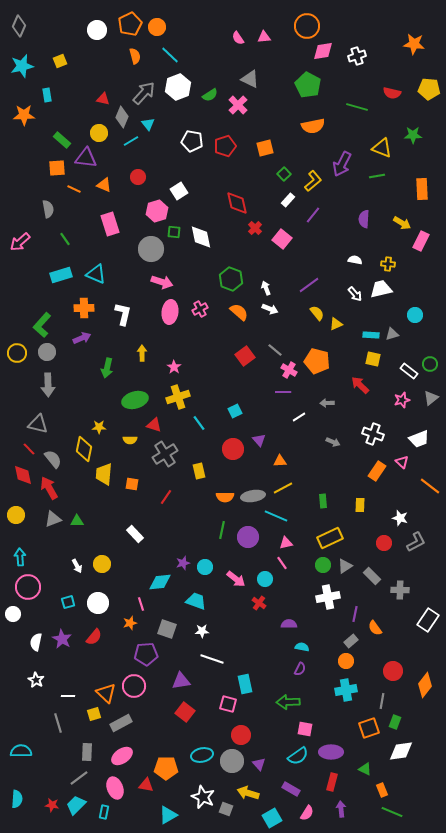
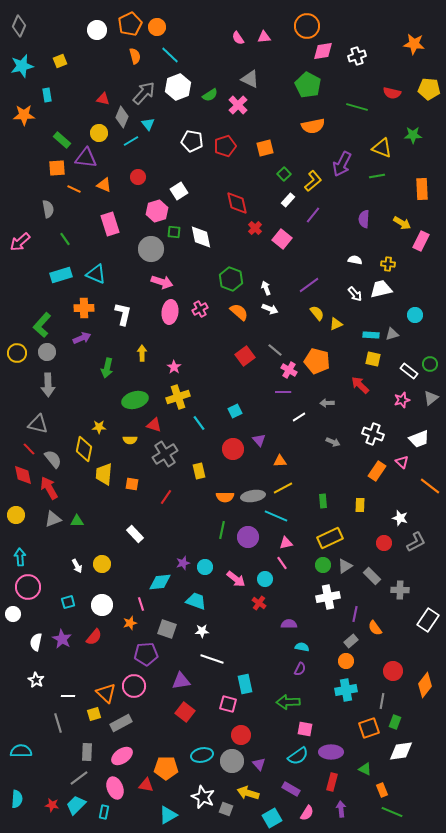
white circle at (98, 603): moved 4 px right, 2 px down
